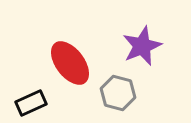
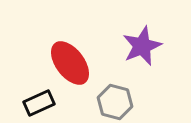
gray hexagon: moved 3 px left, 9 px down
black rectangle: moved 8 px right
